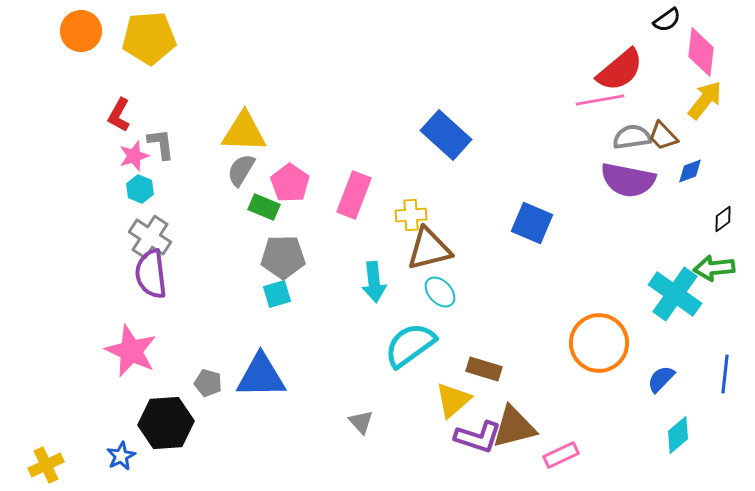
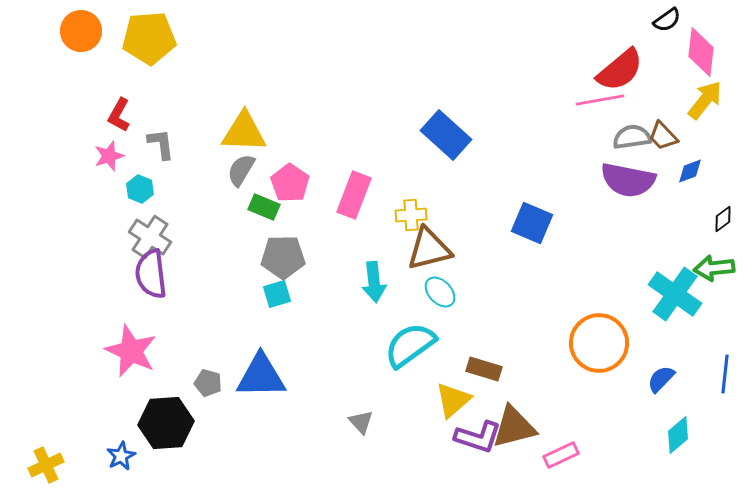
pink star at (134, 156): moved 25 px left
